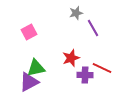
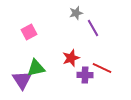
purple triangle: moved 7 px left, 2 px up; rotated 35 degrees counterclockwise
